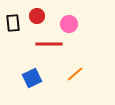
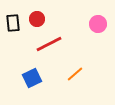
red circle: moved 3 px down
pink circle: moved 29 px right
red line: rotated 28 degrees counterclockwise
